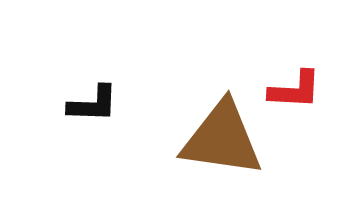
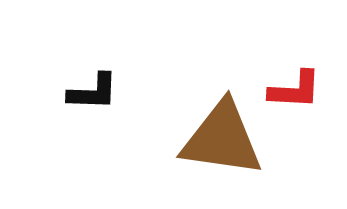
black L-shape: moved 12 px up
